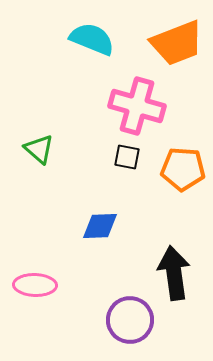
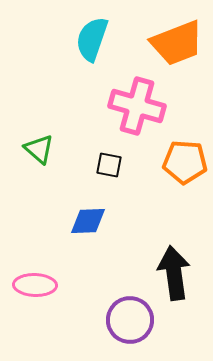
cyan semicircle: rotated 93 degrees counterclockwise
black square: moved 18 px left, 8 px down
orange pentagon: moved 2 px right, 7 px up
blue diamond: moved 12 px left, 5 px up
